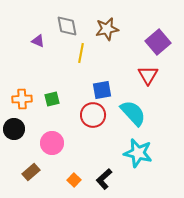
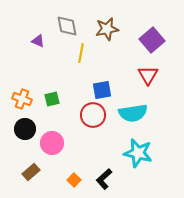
purple square: moved 6 px left, 2 px up
orange cross: rotated 24 degrees clockwise
cyan semicircle: rotated 124 degrees clockwise
black circle: moved 11 px right
